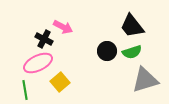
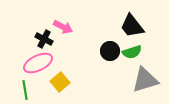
black circle: moved 3 px right
